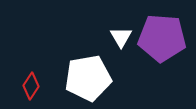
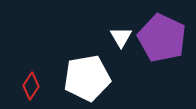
purple pentagon: rotated 21 degrees clockwise
white pentagon: moved 1 px left
